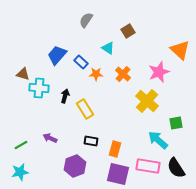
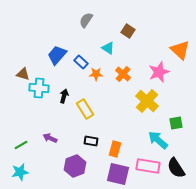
brown square: rotated 24 degrees counterclockwise
black arrow: moved 1 px left
